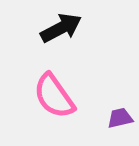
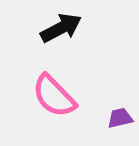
pink semicircle: rotated 9 degrees counterclockwise
